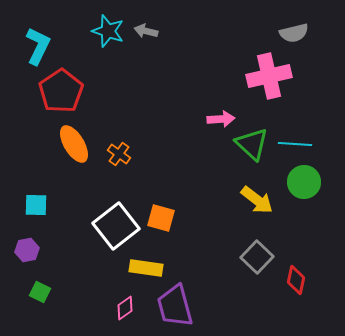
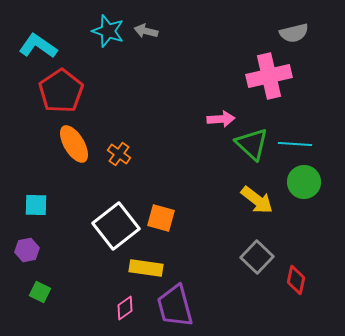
cyan L-shape: rotated 81 degrees counterclockwise
